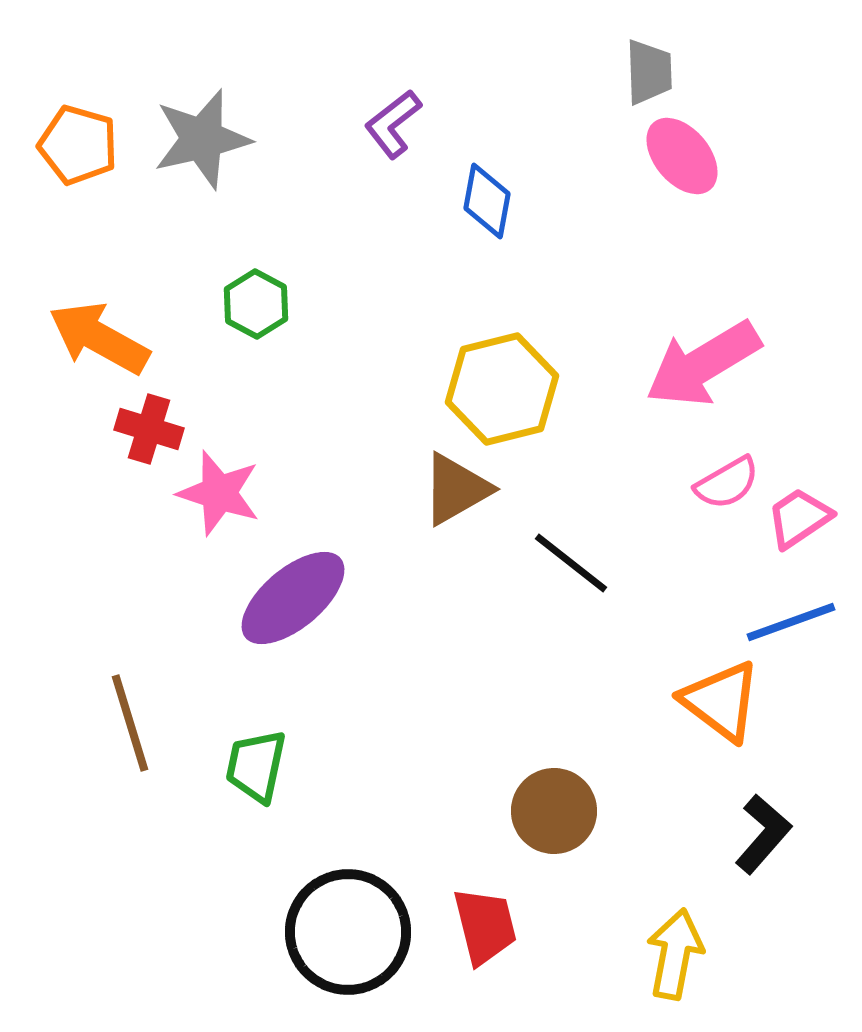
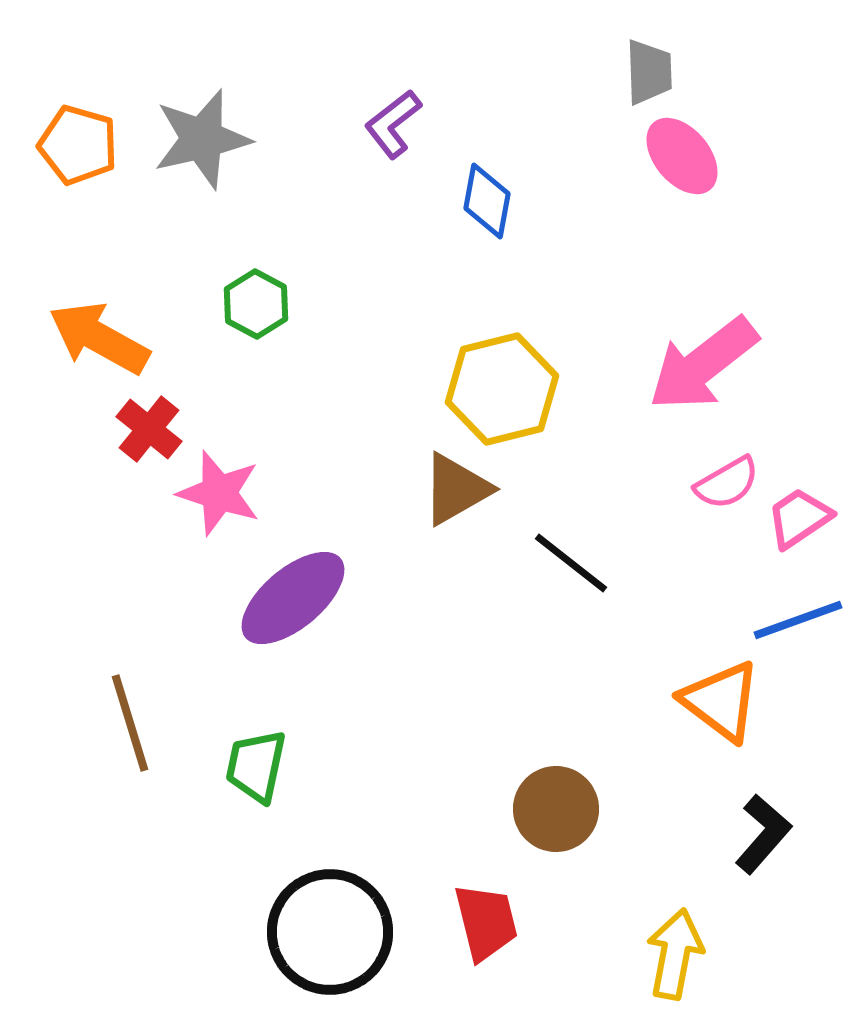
pink arrow: rotated 7 degrees counterclockwise
red cross: rotated 22 degrees clockwise
blue line: moved 7 px right, 2 px up
brown circle: moved 2 px right, 2 px up
red trapezoid: moved 1 px right, 4 px up
black circle: moved 18 px left
